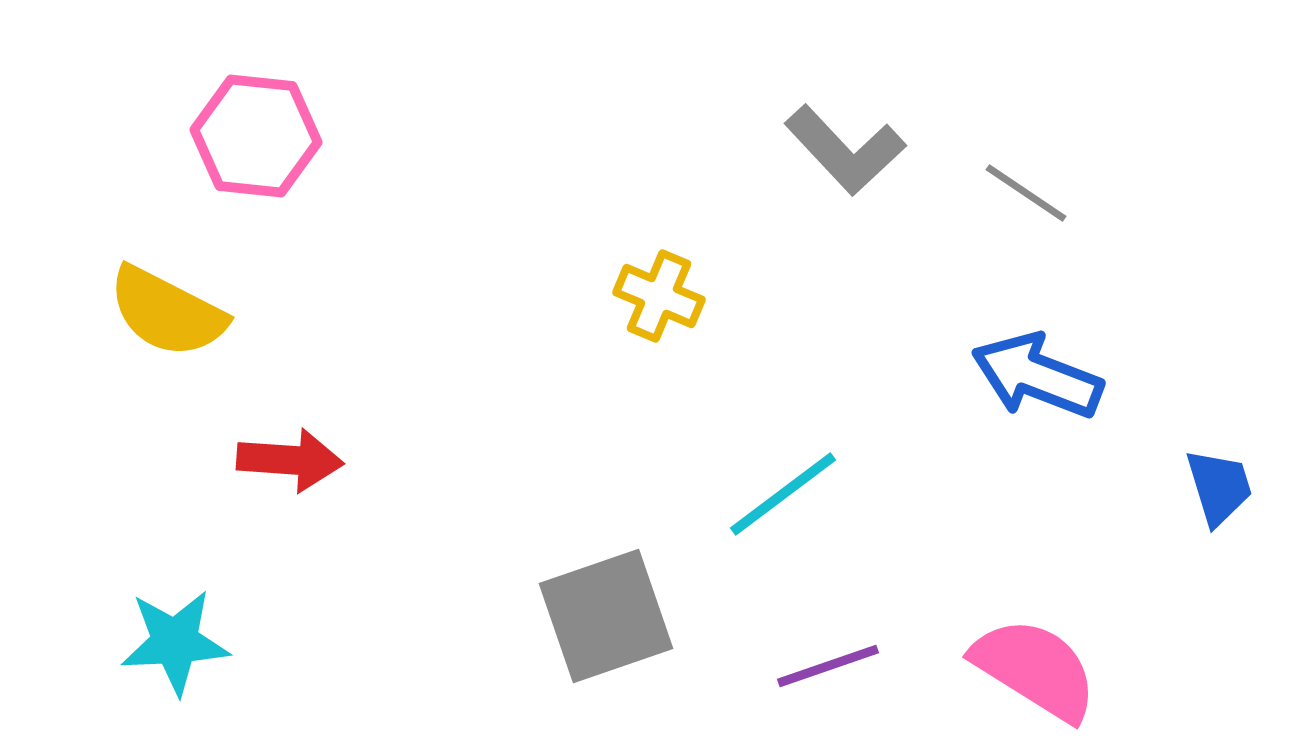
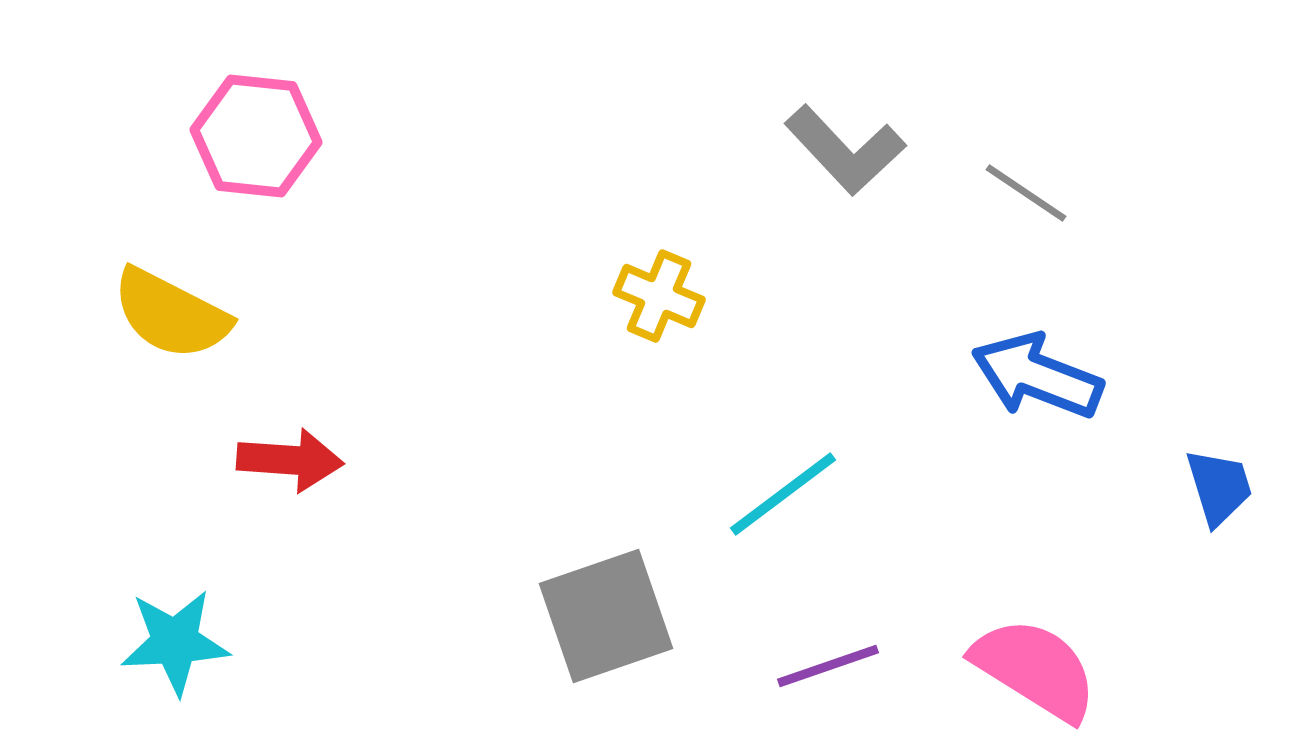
yellow semicircle: moved 4 px right, 2 px down
